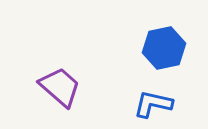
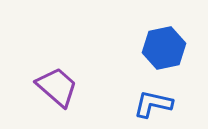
purple trapezoid: moved 3 px left
